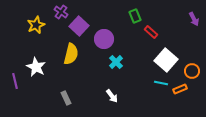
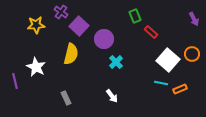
yellow star: rotated 18 degrees clockwise
white square: moved 2 px right
orange circle: moved 17 px up
